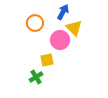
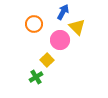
orange circle: moved 1 px left, 1 px down
yellow triangle: moved 3 px right, 1 px up
yellow square: rotated 32 degrees counterclockwise
